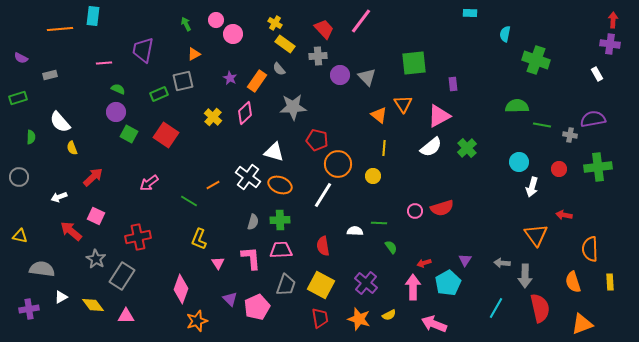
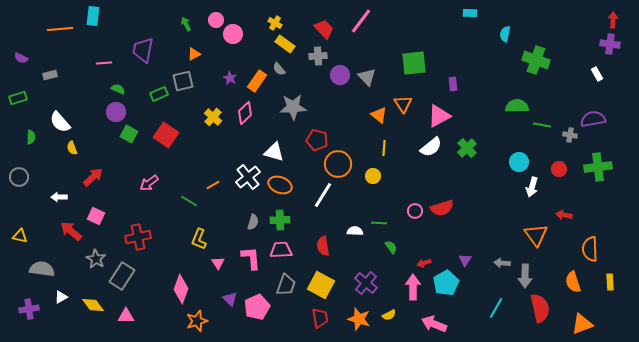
white cross at (248, 177): rotated 15 degrees clockwise
white arrow at (59, 197): rotated 21 degrees clockwise
cyan pentagon at (448, 283): moved 2 px left
